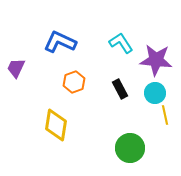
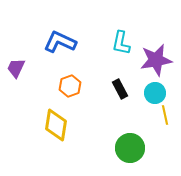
cyan L-shape: rotated 135 degrees counterclockwise
purple star: rotated 16 degrees counterclockwise
orange hexagon: moved 4 px left, 4 px down
